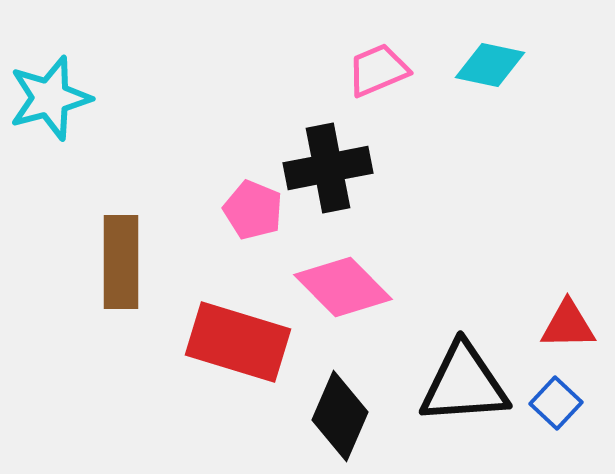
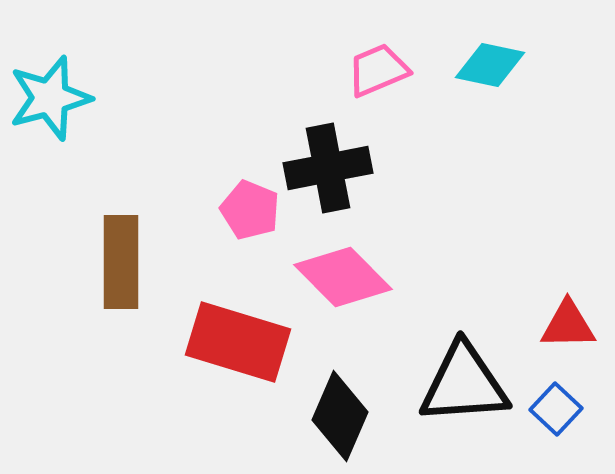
pink pentagon: moved 3 px left
pink diamond: moved 10 px up
blue square: moved 6 px down
